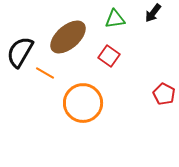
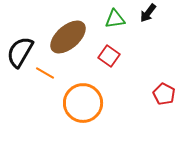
black arrow: moved 5 px left
